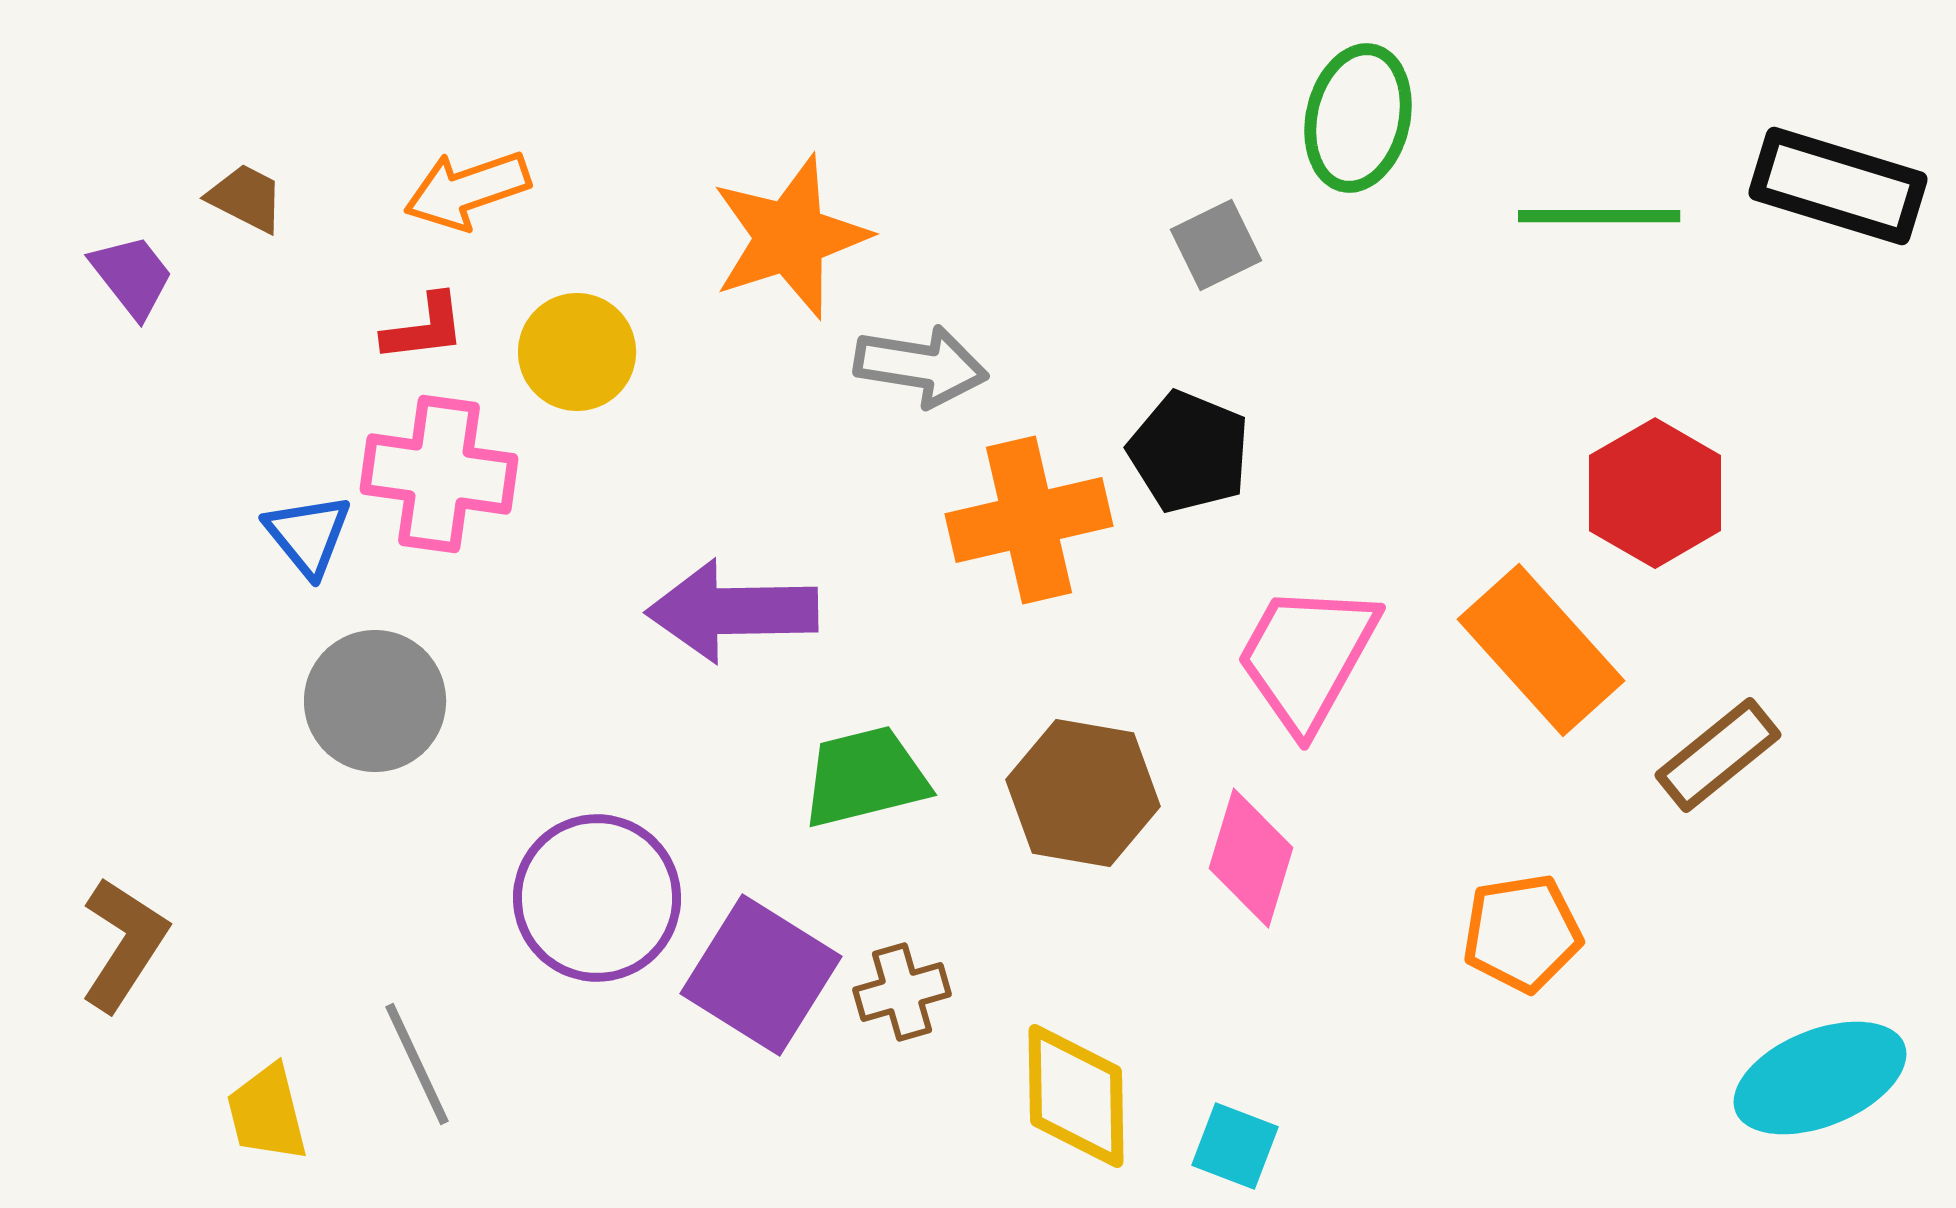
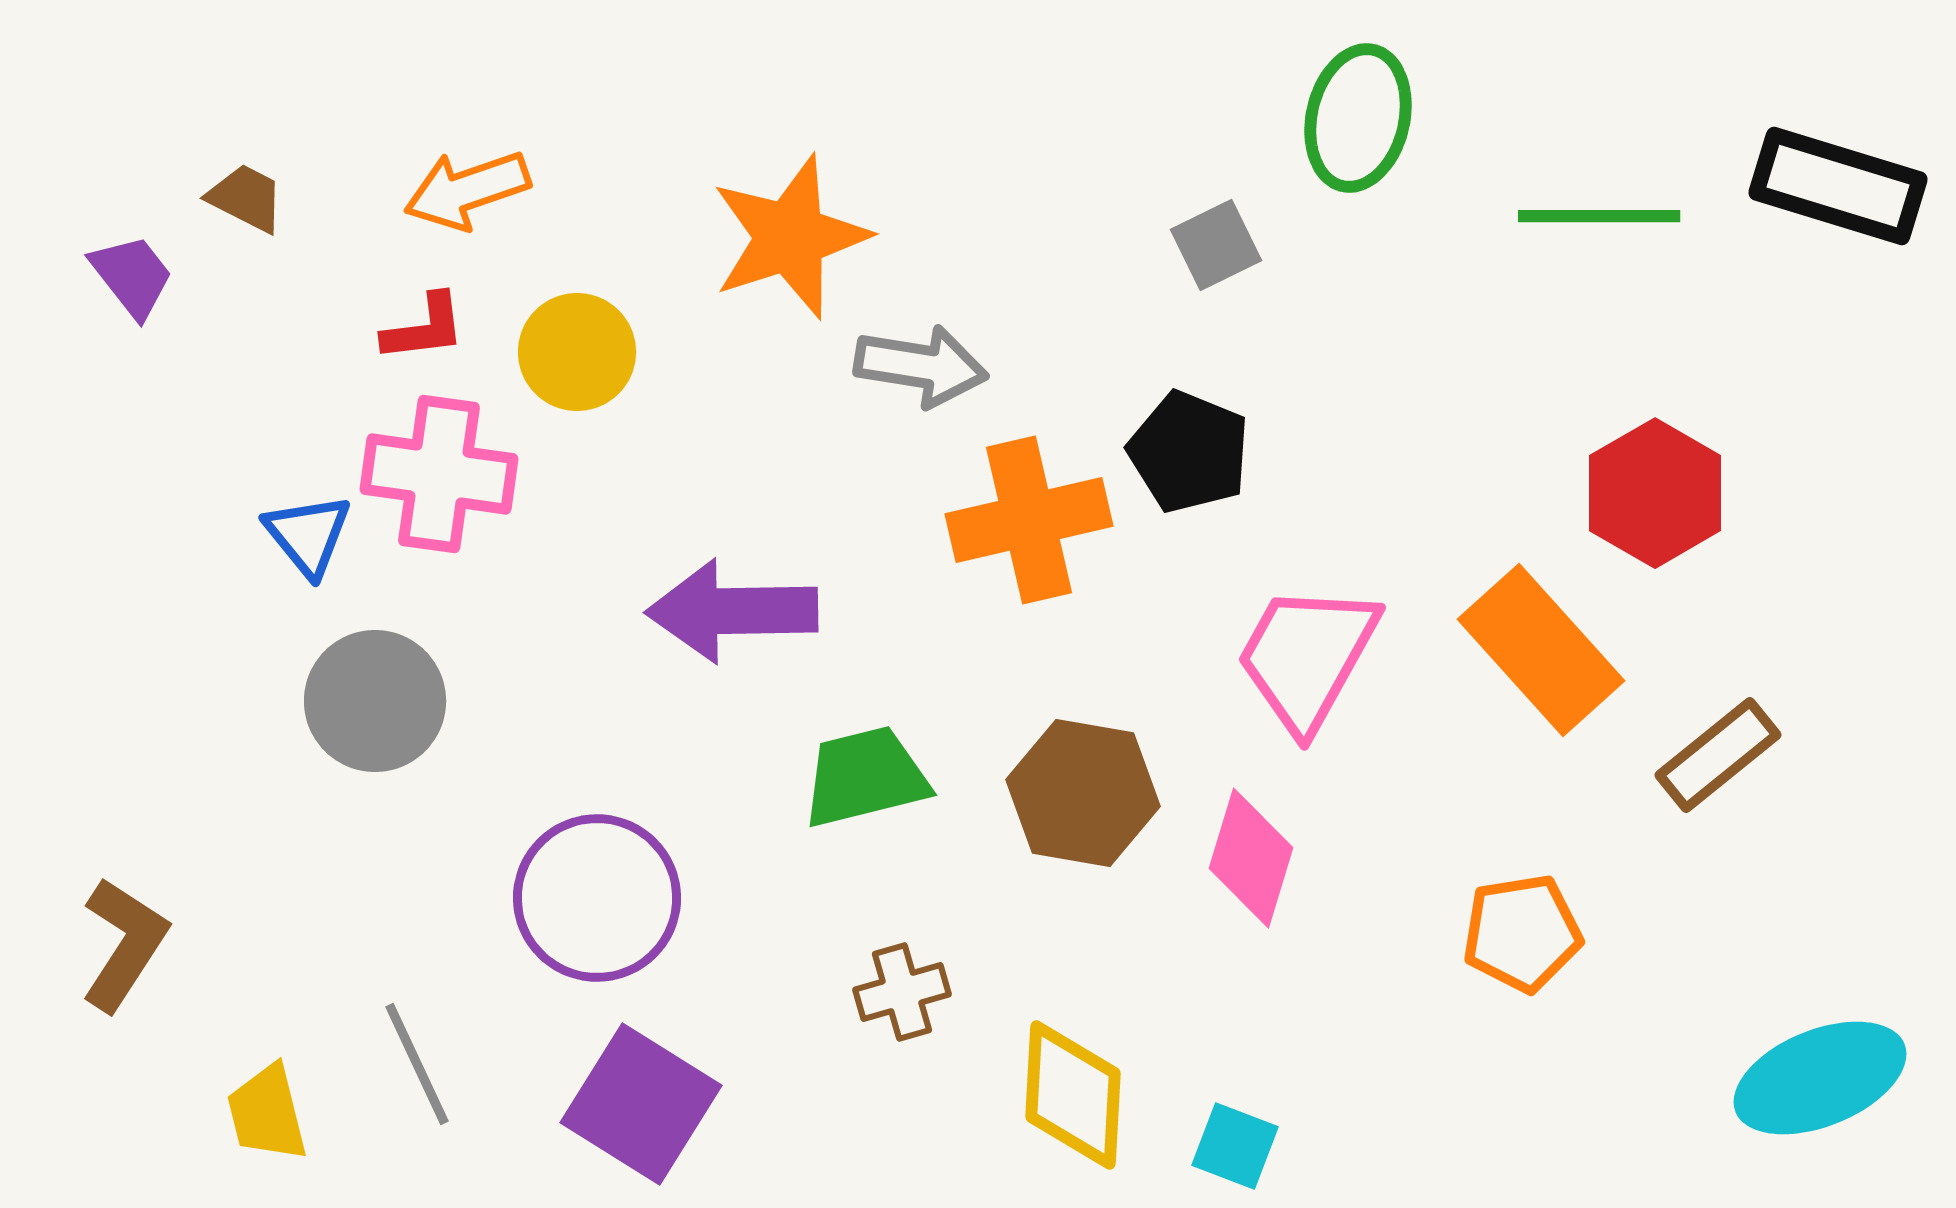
purple square: moved 120 px left, 129 px down
yellow diamond: moved 3 px left, 1 px up; rotated 4 degrees clockwise
